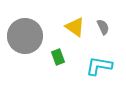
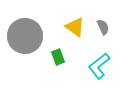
cyan L-shape: rotated 48 degrees counterclockwise
